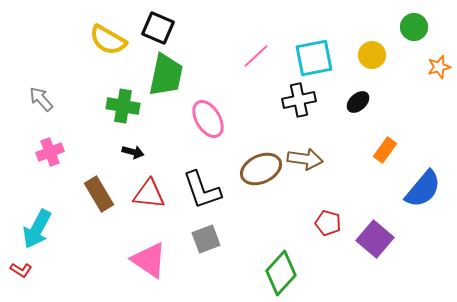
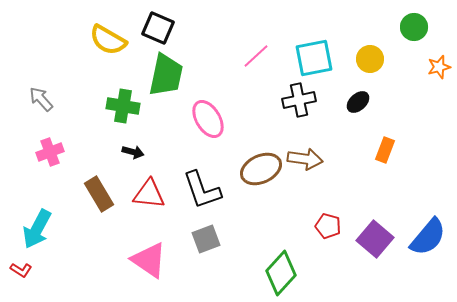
yellow circle: moved 2 px left, 4 px down
orange rectangle: rotated 15 degrees counterclockwise
blue semicircle: moved 5 px right, 48 px down
red pentagon: moved 3 px down
